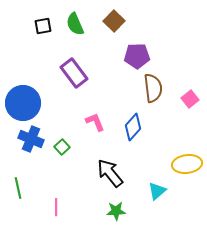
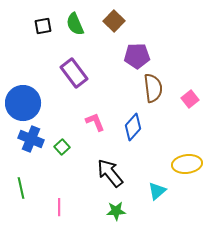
green line: moved 3 px right
pink line: moved 3 px right
